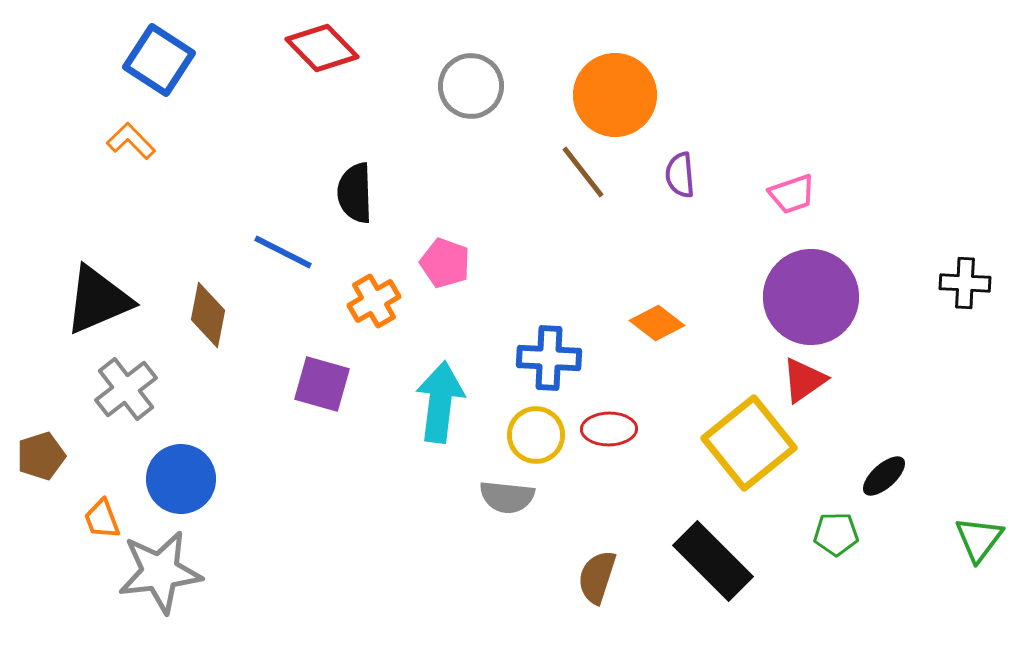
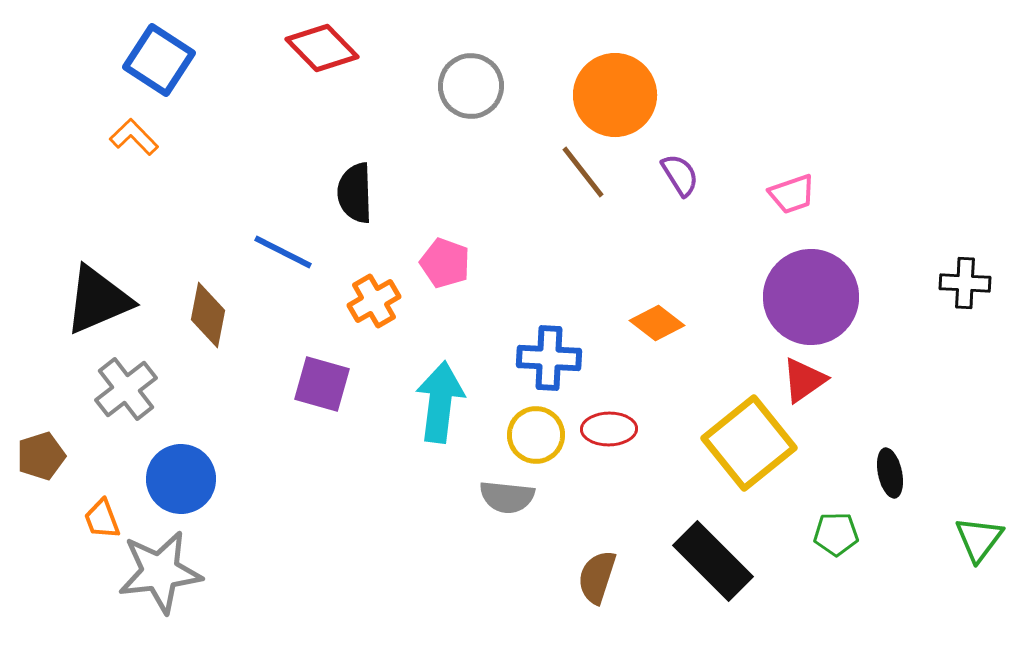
orange L-shape: moved 3 px right, 4 px up
purple semicircle: rotated 153 degrees clockwise
black ellipse: moved 6 px right, 3 px up; rotated 60 degrees counterclockwise
